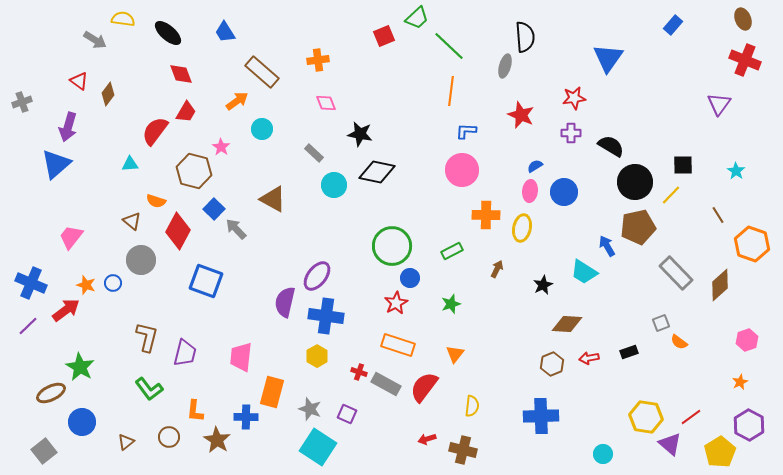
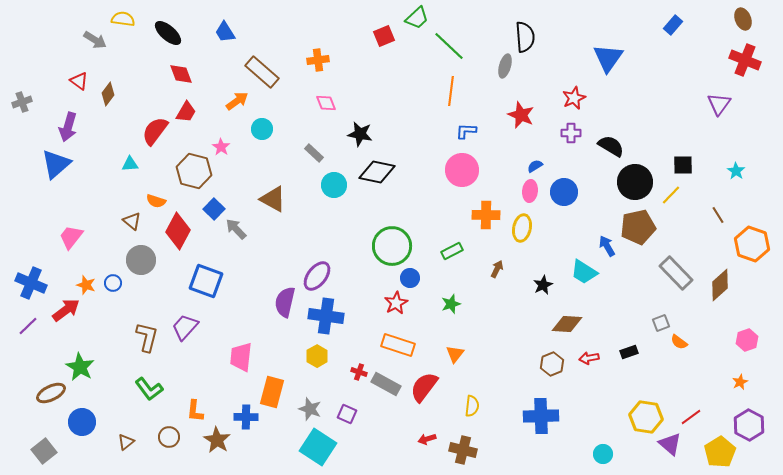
red star at (574, 98): rotated 15 degrees counterclockwise
purple trapezoid at (185, 353): moved 26 px up; rotated 152 degrees counterclockwise
